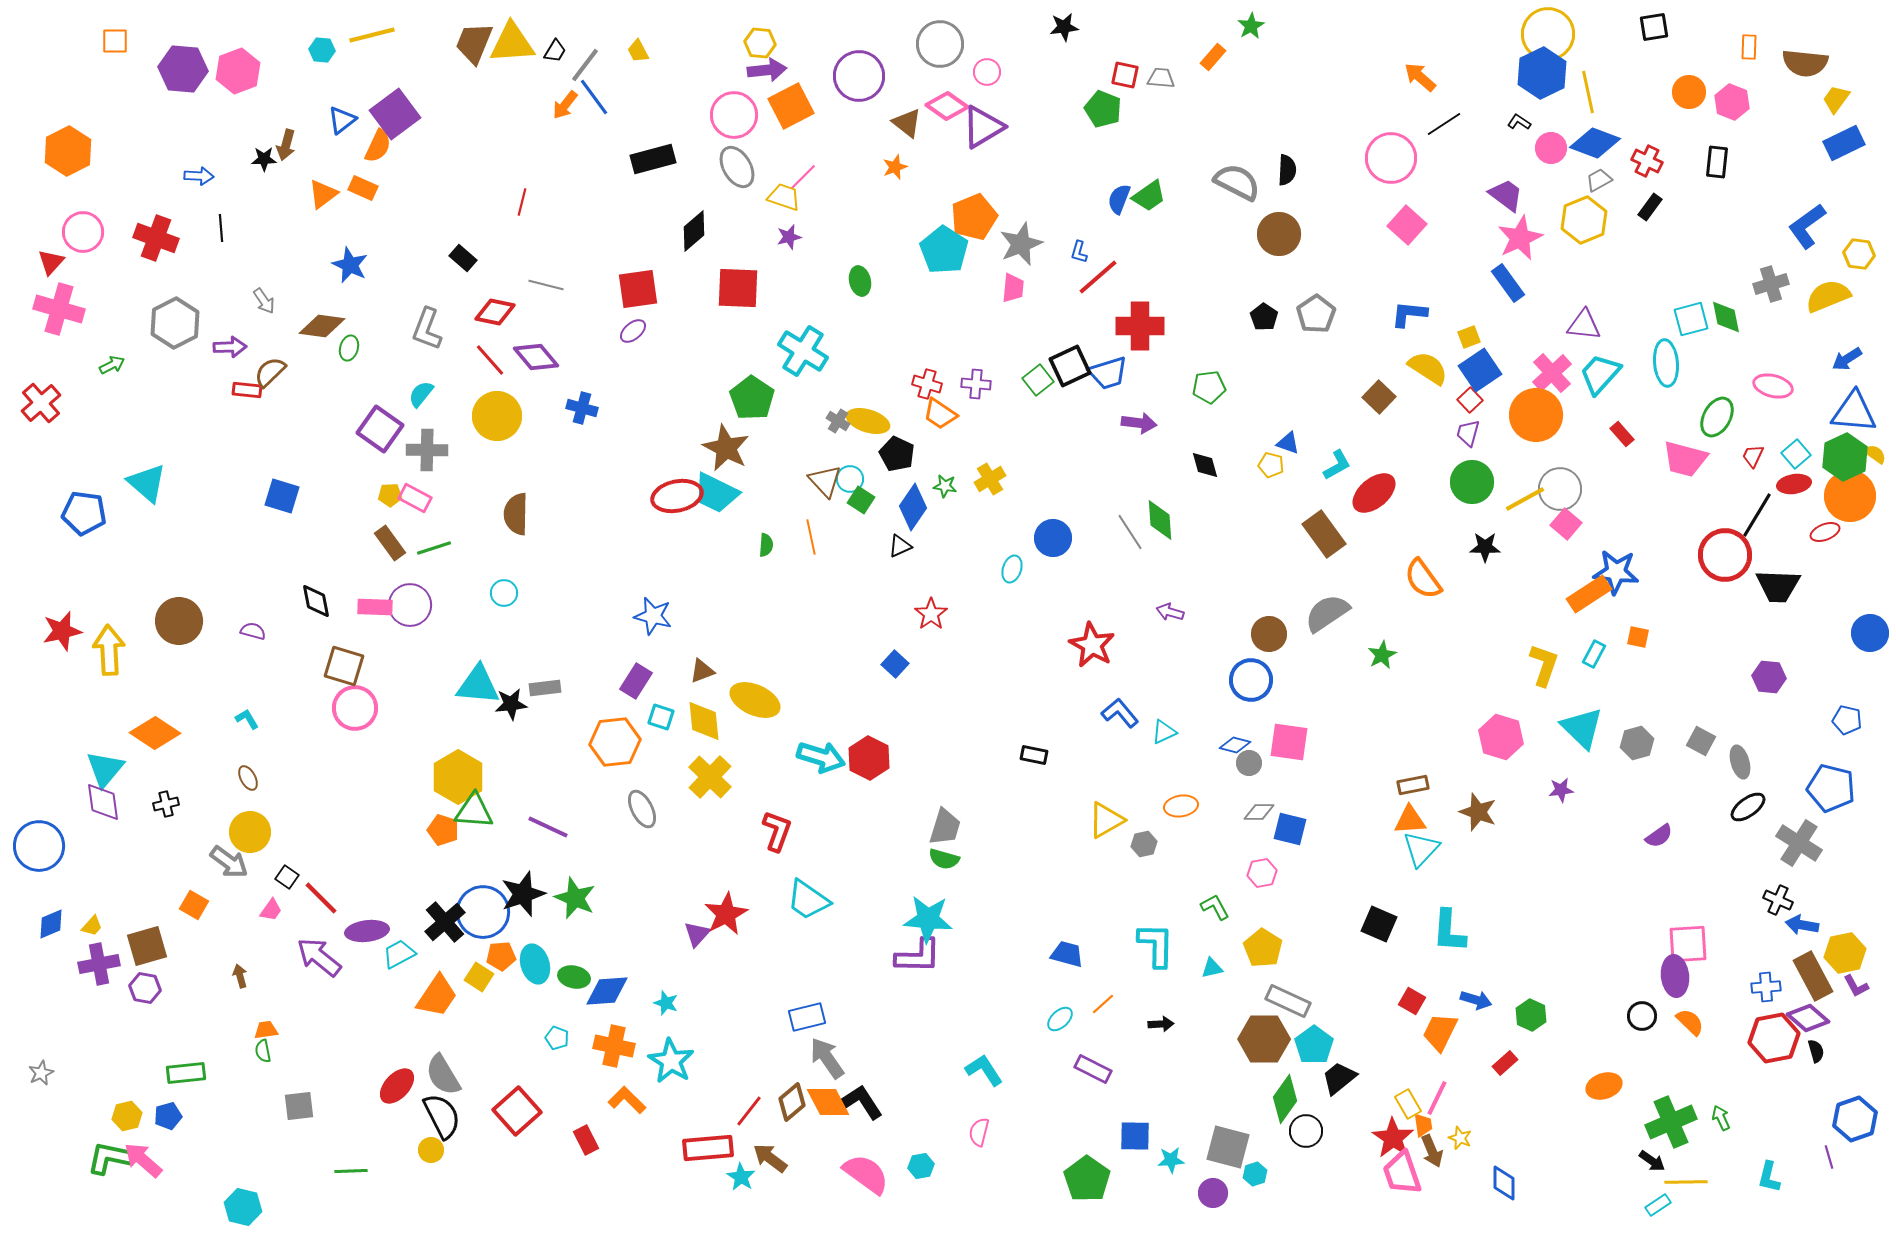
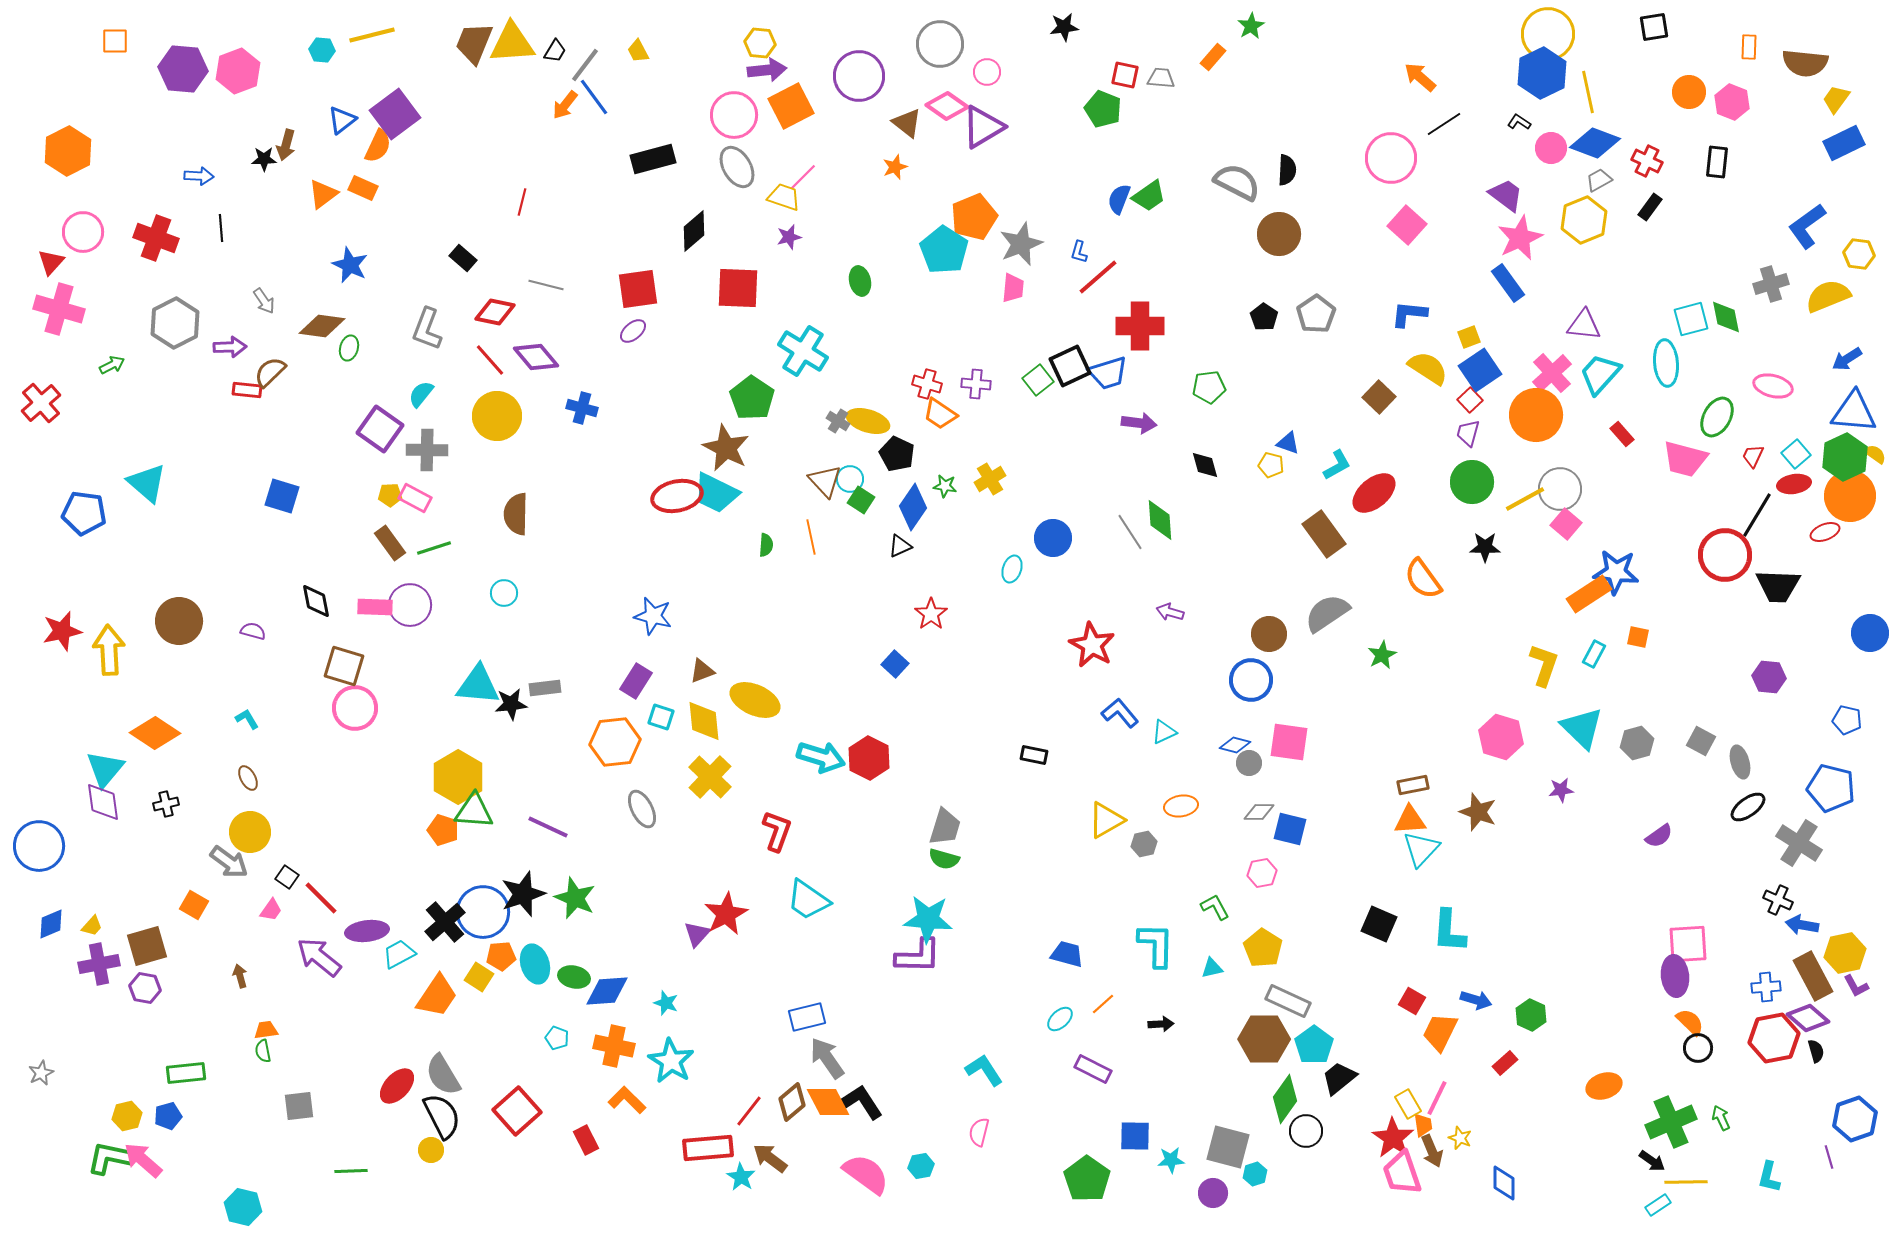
black circle at (1642, 1016): moved 56 px right, 32 px down
